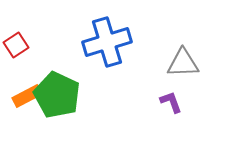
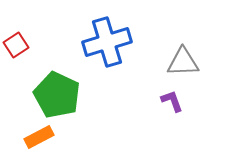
gray triangle: moved 1 px up
orange rectangle: moved 12 px right, 41 px down
purple L-shape: moved 1 px right, 1 px up
